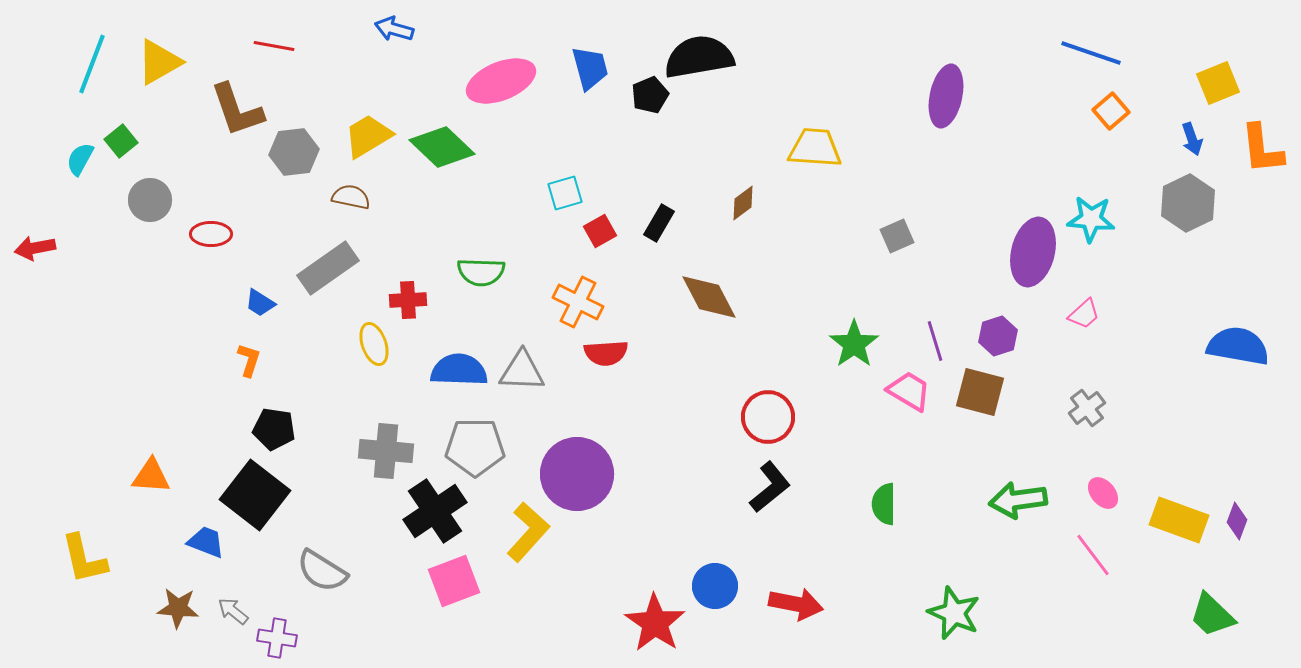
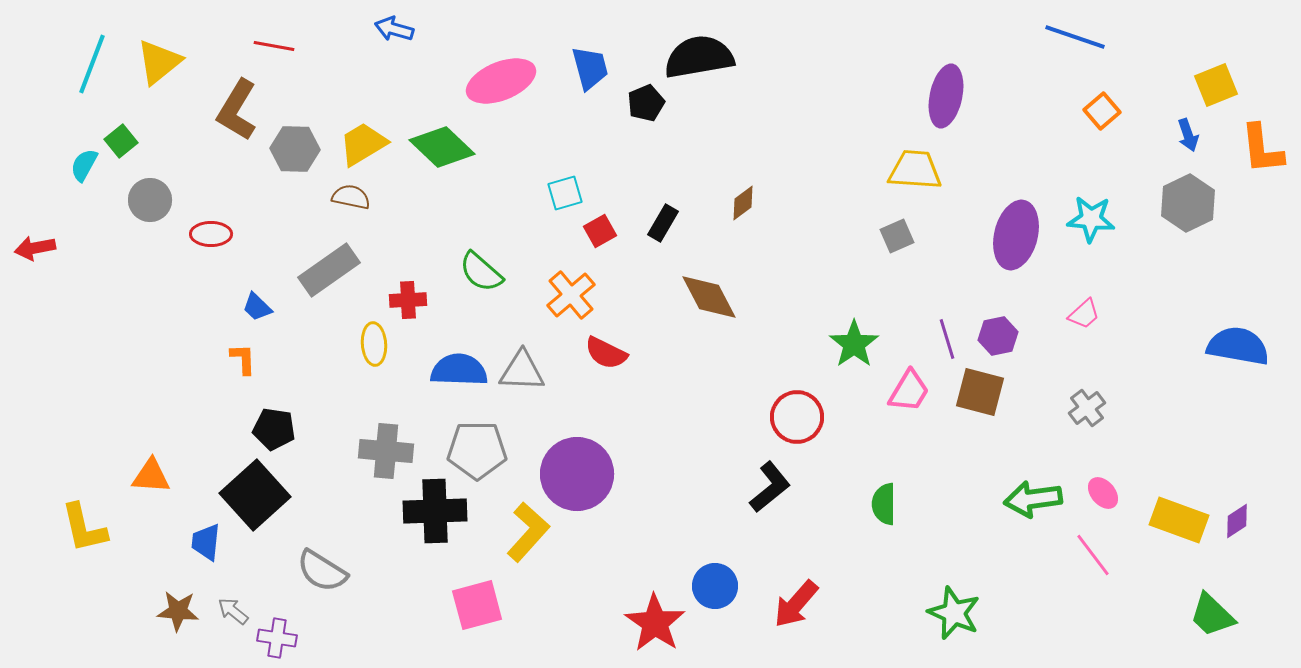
blue line at (1091, 53): moved 16 px left, 16 px up
yellow triangle at (159, 62): rotated 9 degrees counterclockwise
yellow square at (1218, 83): moved 2 px left, 2 px down
black pentagon at (650, 95): moved 4 px left, 8 px down
brown L-shape at (237, 110): rotated 50 degrees clockwise
orange square at (1111, 111): moved 9 px left
yellow trapezoid at (368, 136): moved 5 px left, 8 px down
blue arrow at (1192, 139): moved 4 px left, 4 px up
yellow trapezoid at (815, 148): moved 100 px right, 22 px down
gray hexagon at (294, 152): moved 1 px right, 3 px up; rotated 9 degrees clockwise
cyan semicircle at (80, 159): moved 4 px right, 6 px down
black rectangle at (659, 223): moved 4 px right
purple ellipse at (1033, 252): moved 17 px left, 17 px up
gray rectangle at (328, 268): moved 1 px right, 2 px down
green semicircle at (481, 272): rotated 39 degrees clockwise
orange cross at (578, 302): moved 7 px left, 7 px up; rotated 24 degrees clockwise
blue trapezoid at (260, 303): moved 3 px left, 4 px down; rotated 12 degrees clockwise
purple hexagon at (998, 336): rotated 6 degrees clockwise
purple line at (935, 341): moved 12 px right, 2 px up
yellow ellipse at (374, 344): rotated 15 degrees clockwise
red semicircle at (606, 353): rotated 30 degrees clockwise
orange L-shape at (249, 360): moved 6 px left, 1 px up; rotated 20 degrees counterclockwise
pink trapezoid at (909, 391): rotated 90 degrees clockwise
red circle at (768, 417): moved 29 px right
gray pentagon at (475, 447): moved 2 px right, 3 px down
black square at (255, 495): rotated 10 degrees clockwise
green arrow at (1018, 500): moved 15 px right, 1 px up
black cross at (435, 511): rotated 32 degrees clockwise
purple diamond at (1237, 521): rotated 36 degrees clockwise
blue trapezoid at (206, 542): rotated 105 degrees counterclockwise
yellow L-shape at (84, 559): moved 31 px up
pink square at (454, 581): moved 23 px right, 24 px down; rotated 6 degrees clockwise
red arrow at (796, 604): rotated 120 degrees clockwise
brown star at (178, 608): moved 3 px down
